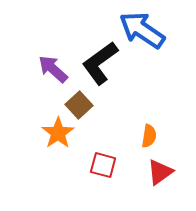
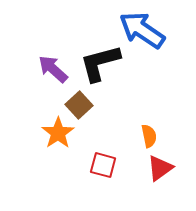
black L-shape: rotated 21 degrees clockwise
orange semicircle: rotated 20 degrees counterclockwise
red triangle: moved 4 px up
